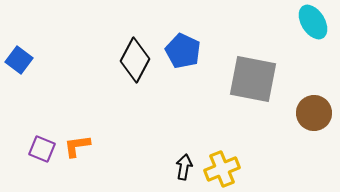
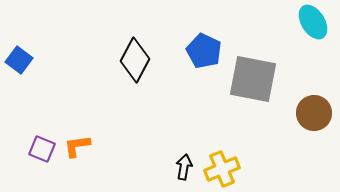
blue pentagon: moved 21 px right
